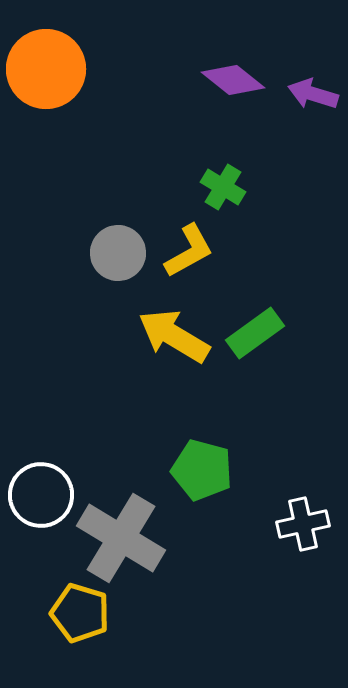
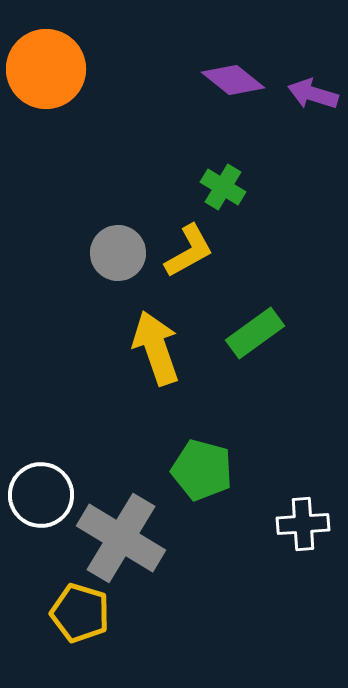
yellow arrow: moved 18 px left, 12 px down; rotated 40 degrees clockwise
white cross: rotated 9 degrees clockwise
